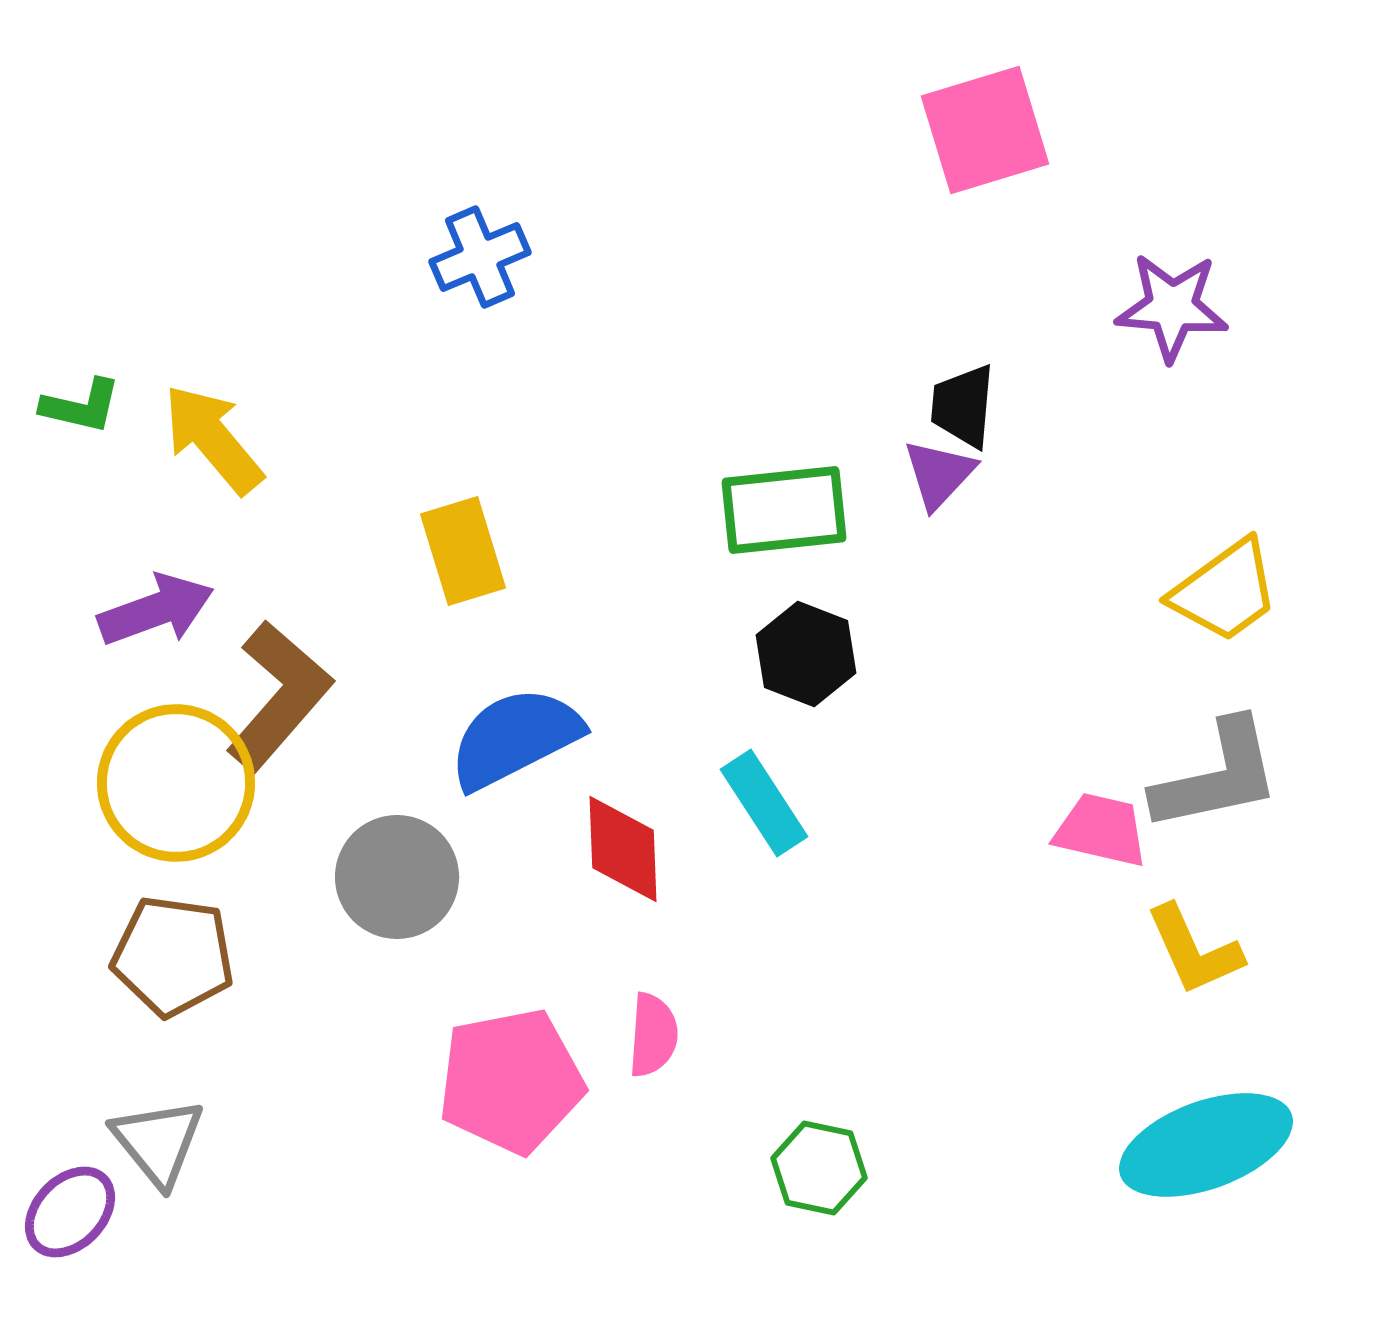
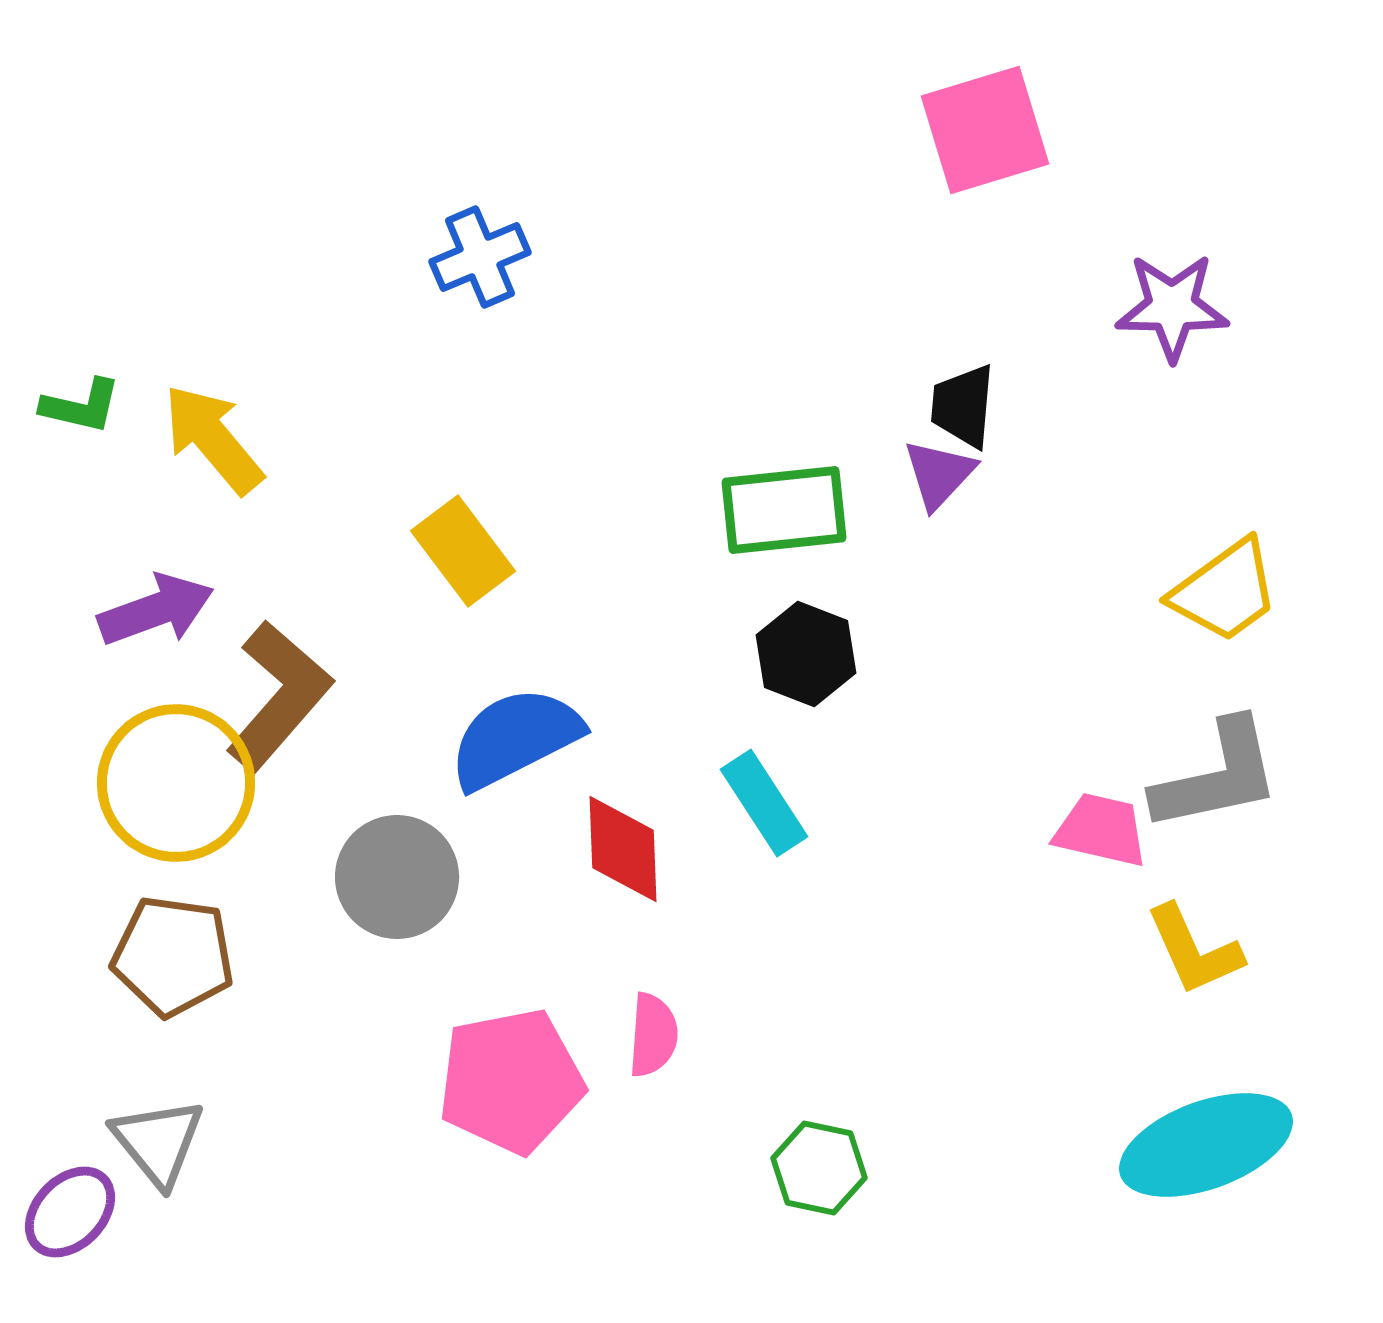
purple star: rotated 4 degrees counterclockwise
yellow rectangle: rotated 20 degrees counterclockwise
